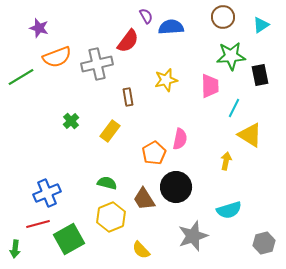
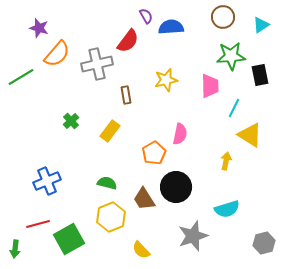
orange semicircle: moved 3 px up; rotated 28 degrees counterclockwise
brown rectangle: moved 2 px left, 2 px up
pink semicircle: moved 5 px up
blue cross: moved 12 px up
cyan semicircle: moved 2 px left, 1 px up
